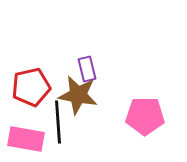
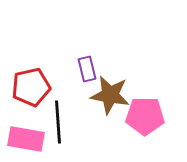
brown star: moved 32 px right
